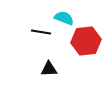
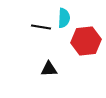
cyan semicircle: rotated 72 degrees clockwise
black line: moved 5 px up
